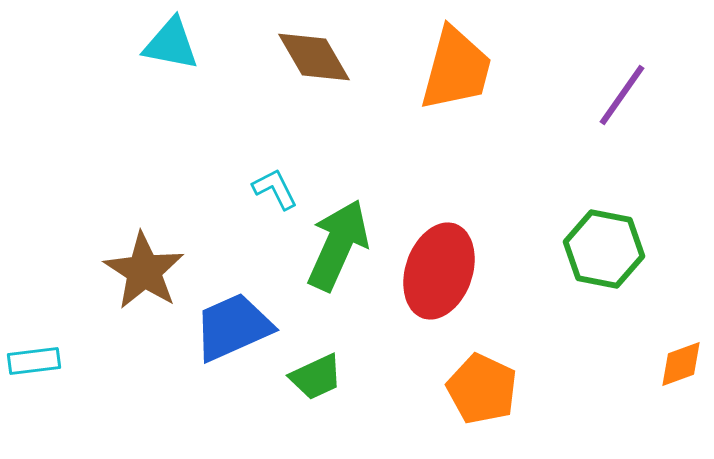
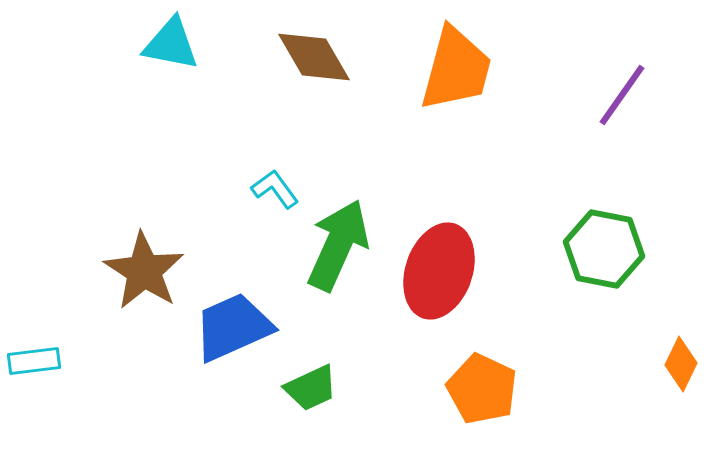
cyan L-shape: rotated 9 degrees counterclockwise
orange diamond: rotated 44 degrees counterclockwise
green trapezoid: moved 5 px left, 11 px down
